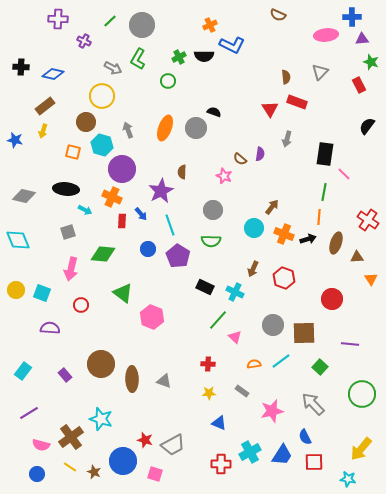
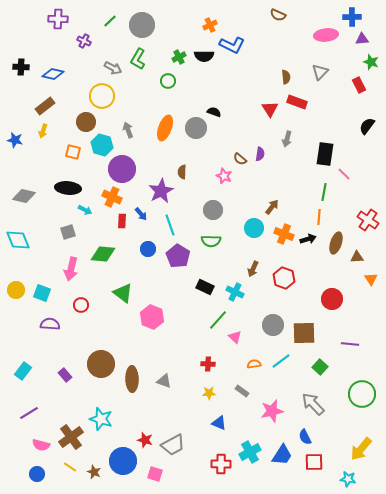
black ellipse at (66, 189): moved 2 px right, 1 px up
purple semicircle at (50, 328): moved 4 px up
